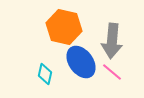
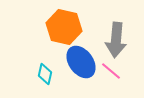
gray arrow: moved 4 px right, 1 px up
pink line: moved 1 px left, 1 px up
